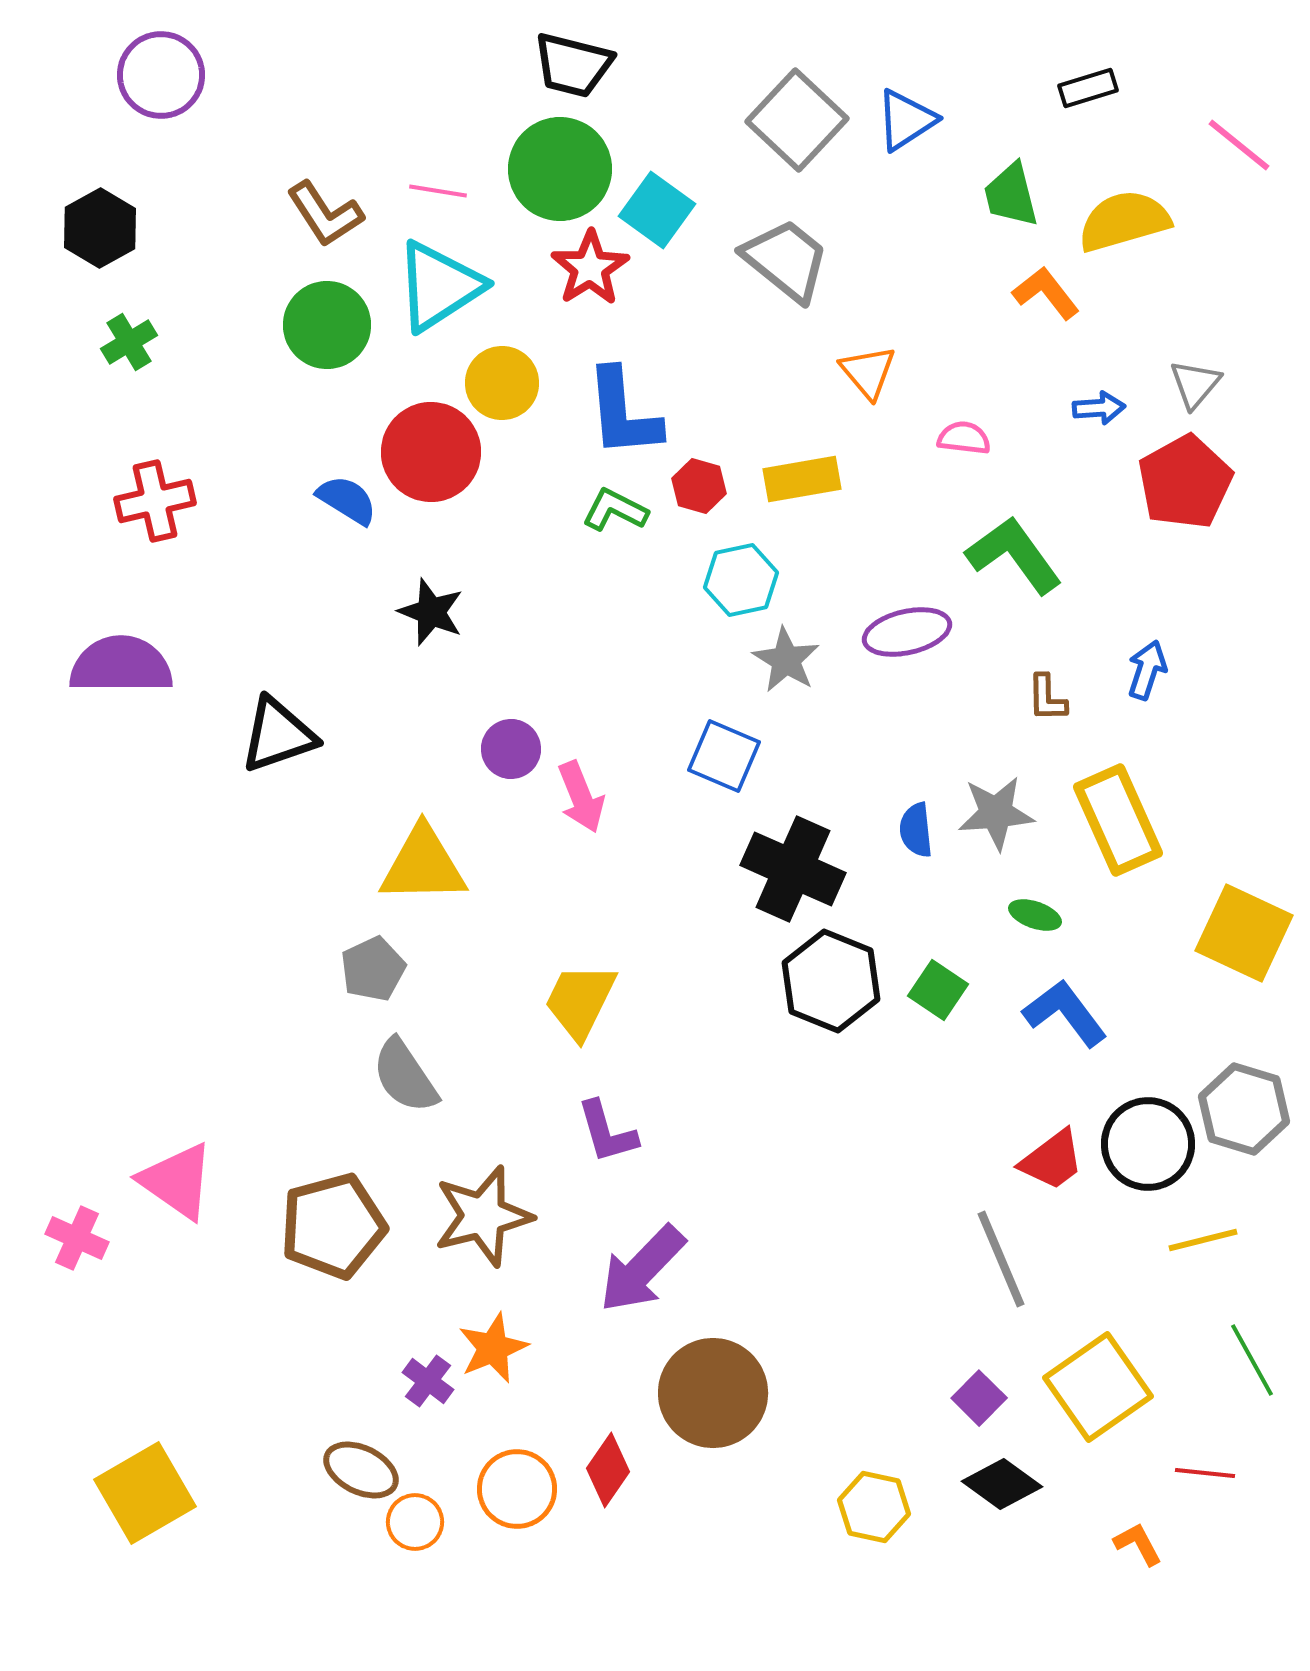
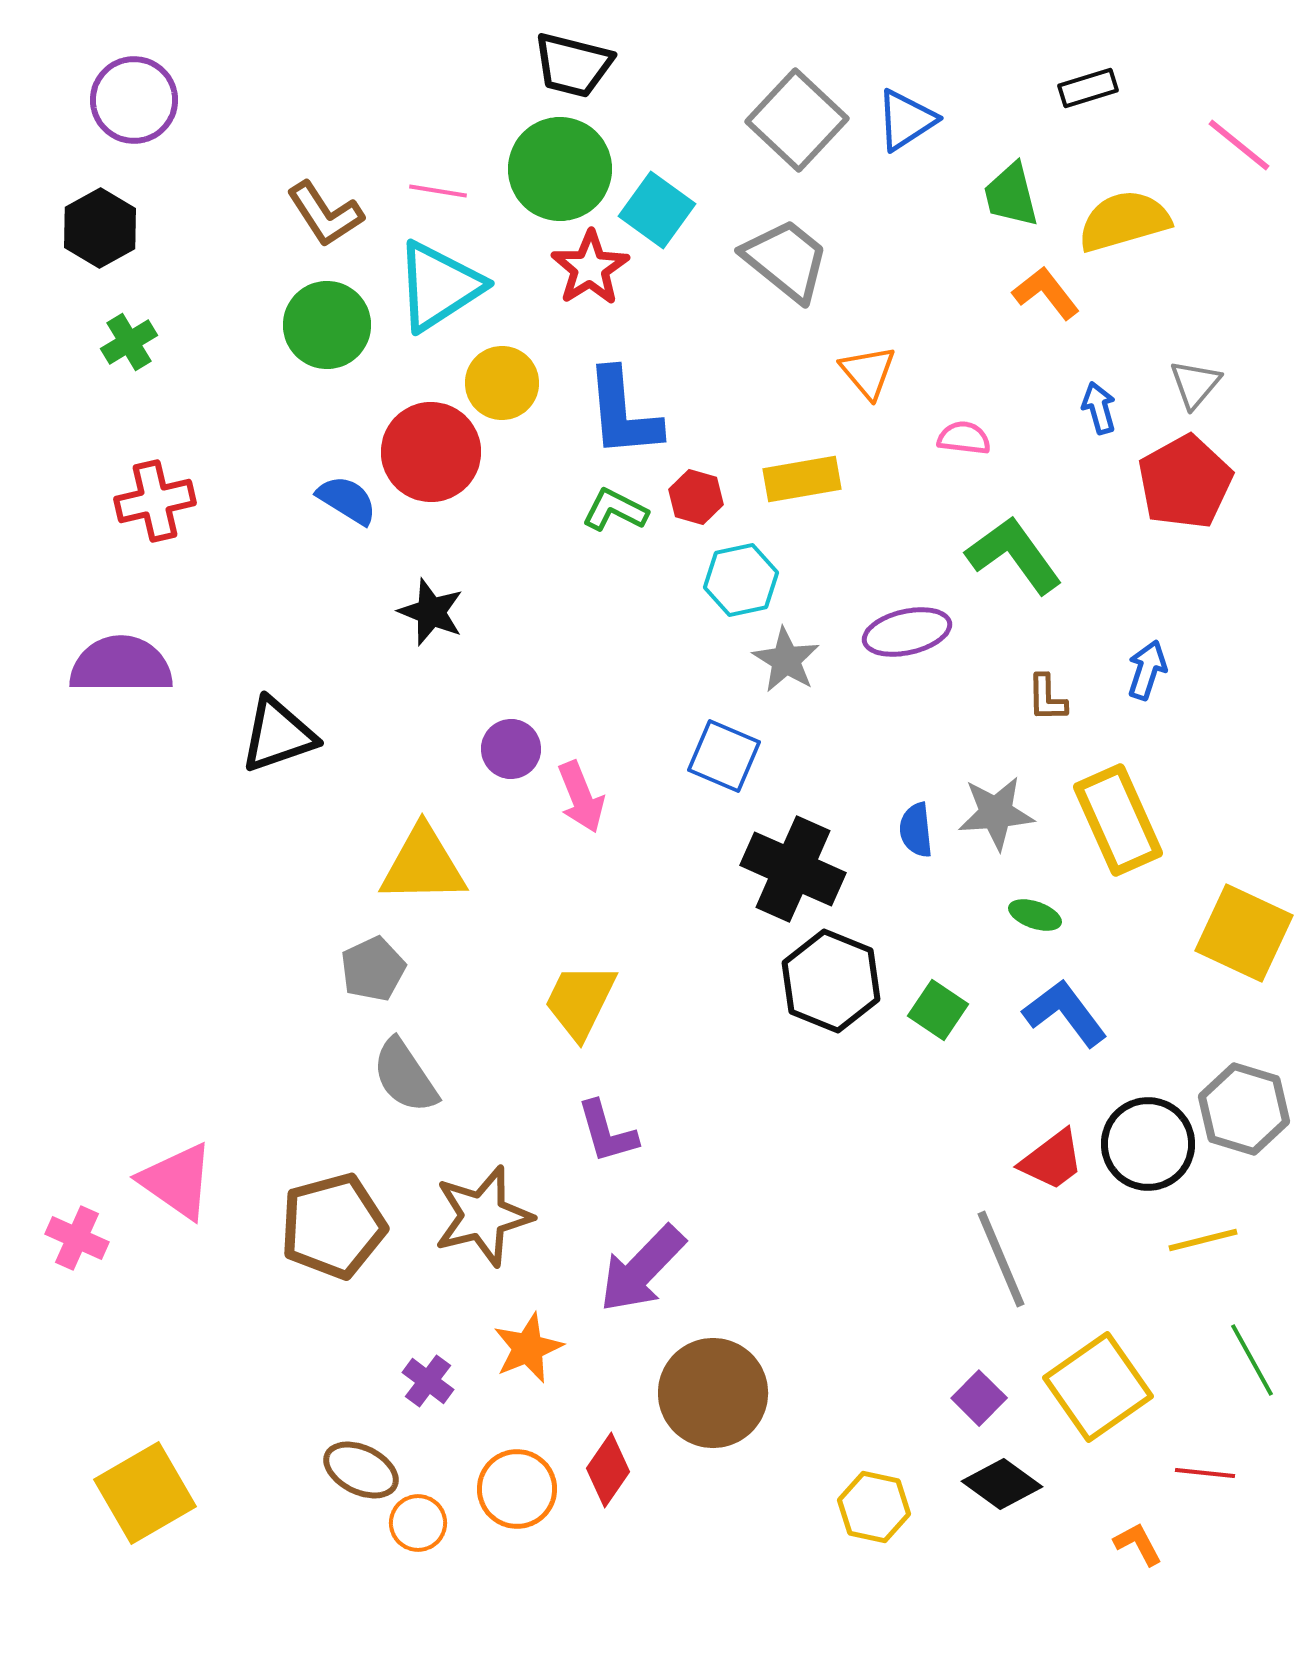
purple circle at (161, 75): moved 27 px left, 25 px down
blue arrow at (1099, 408): rotated 102 degrees counterclockwise
red hexagon at (699, 486): moved 3 px left, 11 px down
green square at (938, 990): moved 20 px down
orange star at (493, 1348): moved 35 px right
orange circle at (415, 1522): moved 3 px right, 1 px down
